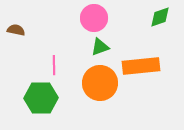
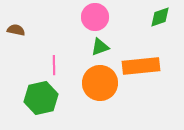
pink circle: moved 1 px right, 1 px up
green hexagon: rotated 12 degrees counterclockwise
